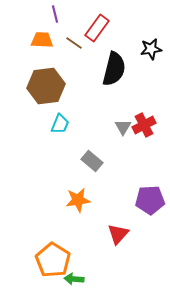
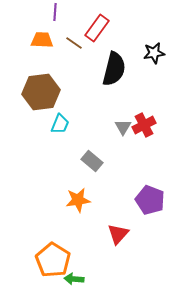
purple line: moved 2 px up; rotated 18 degrees clockwise
black star: moved 3 px right, 4 px down
brown hexagon: moved 5 px left, 6 px down
purple pentagon: rotated 24 degrees clockwise
